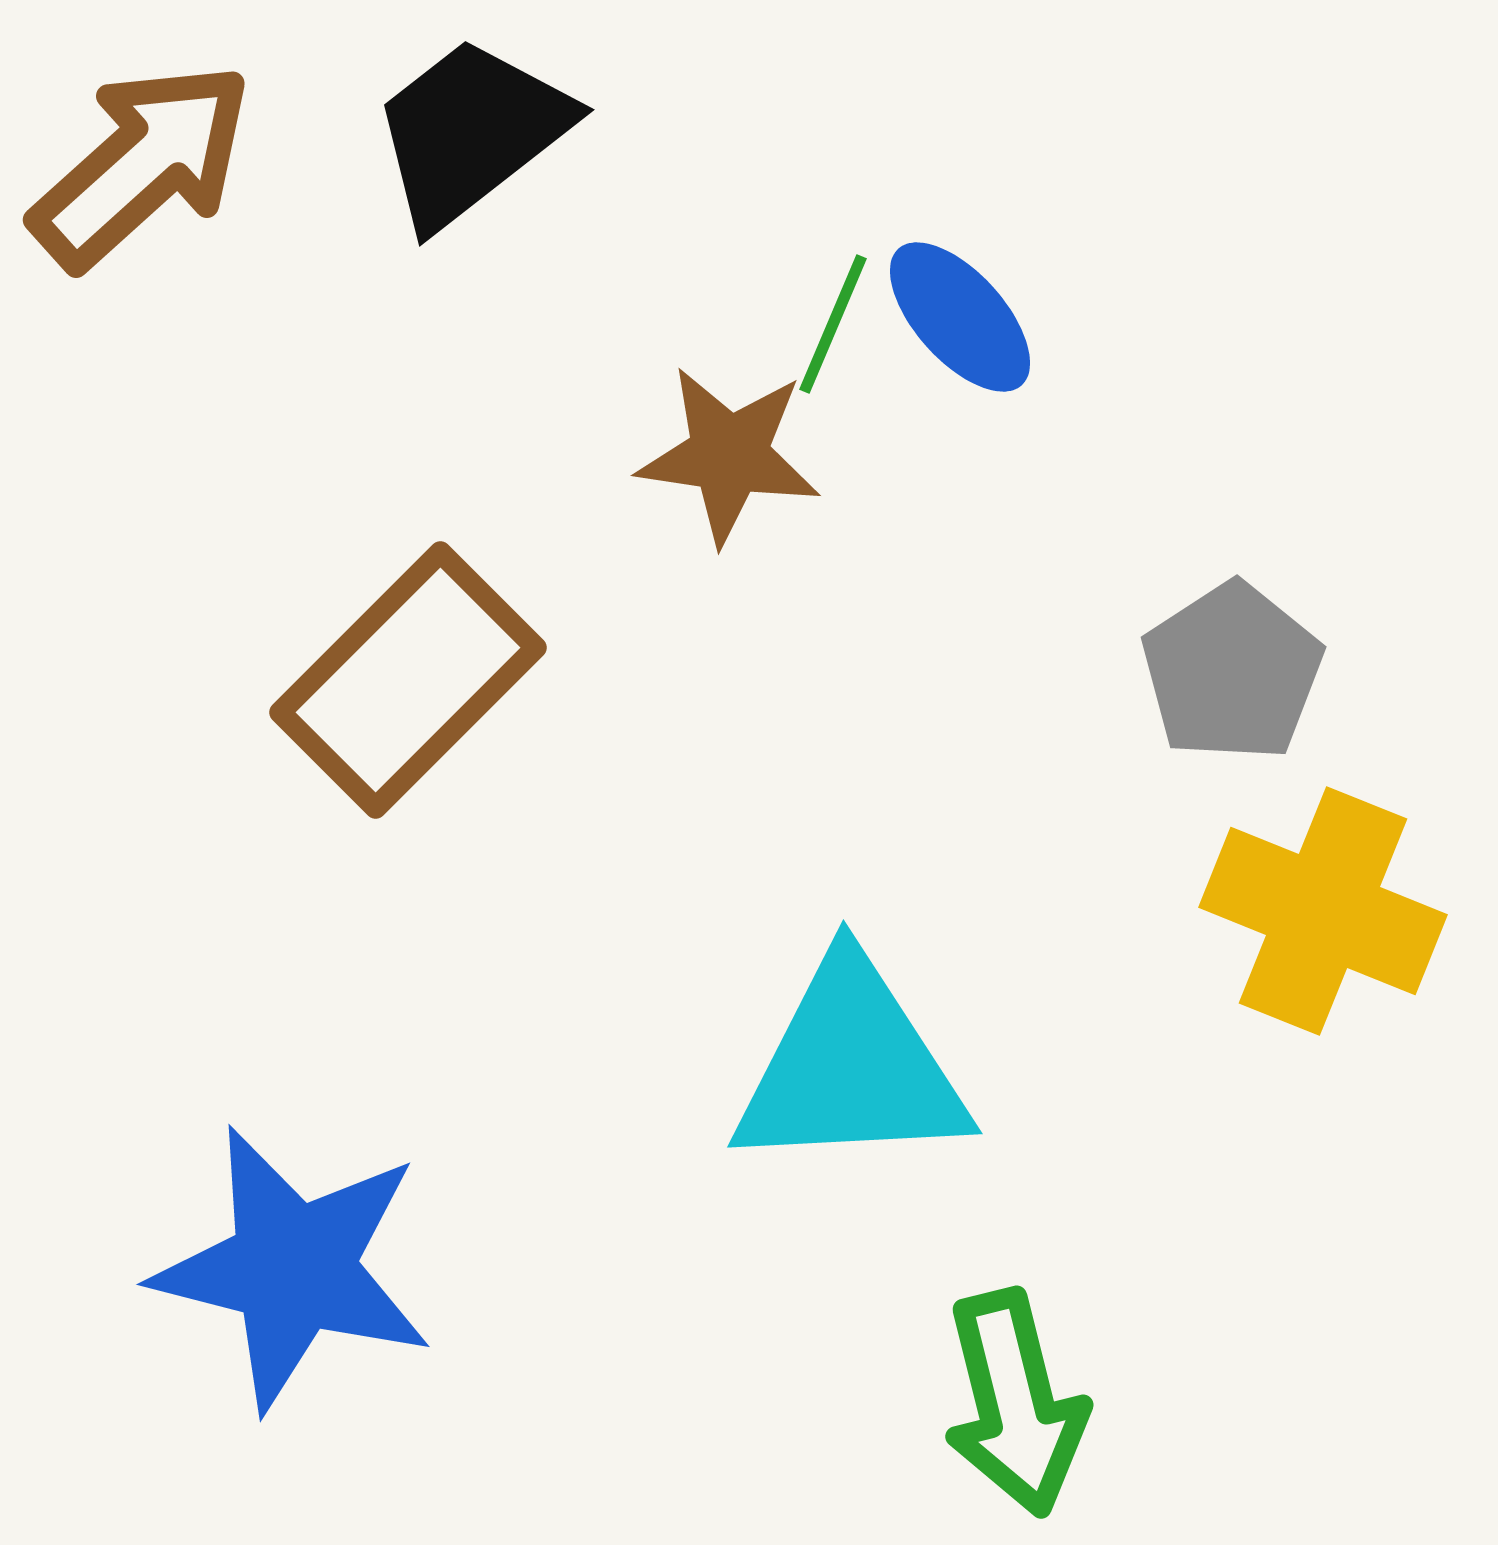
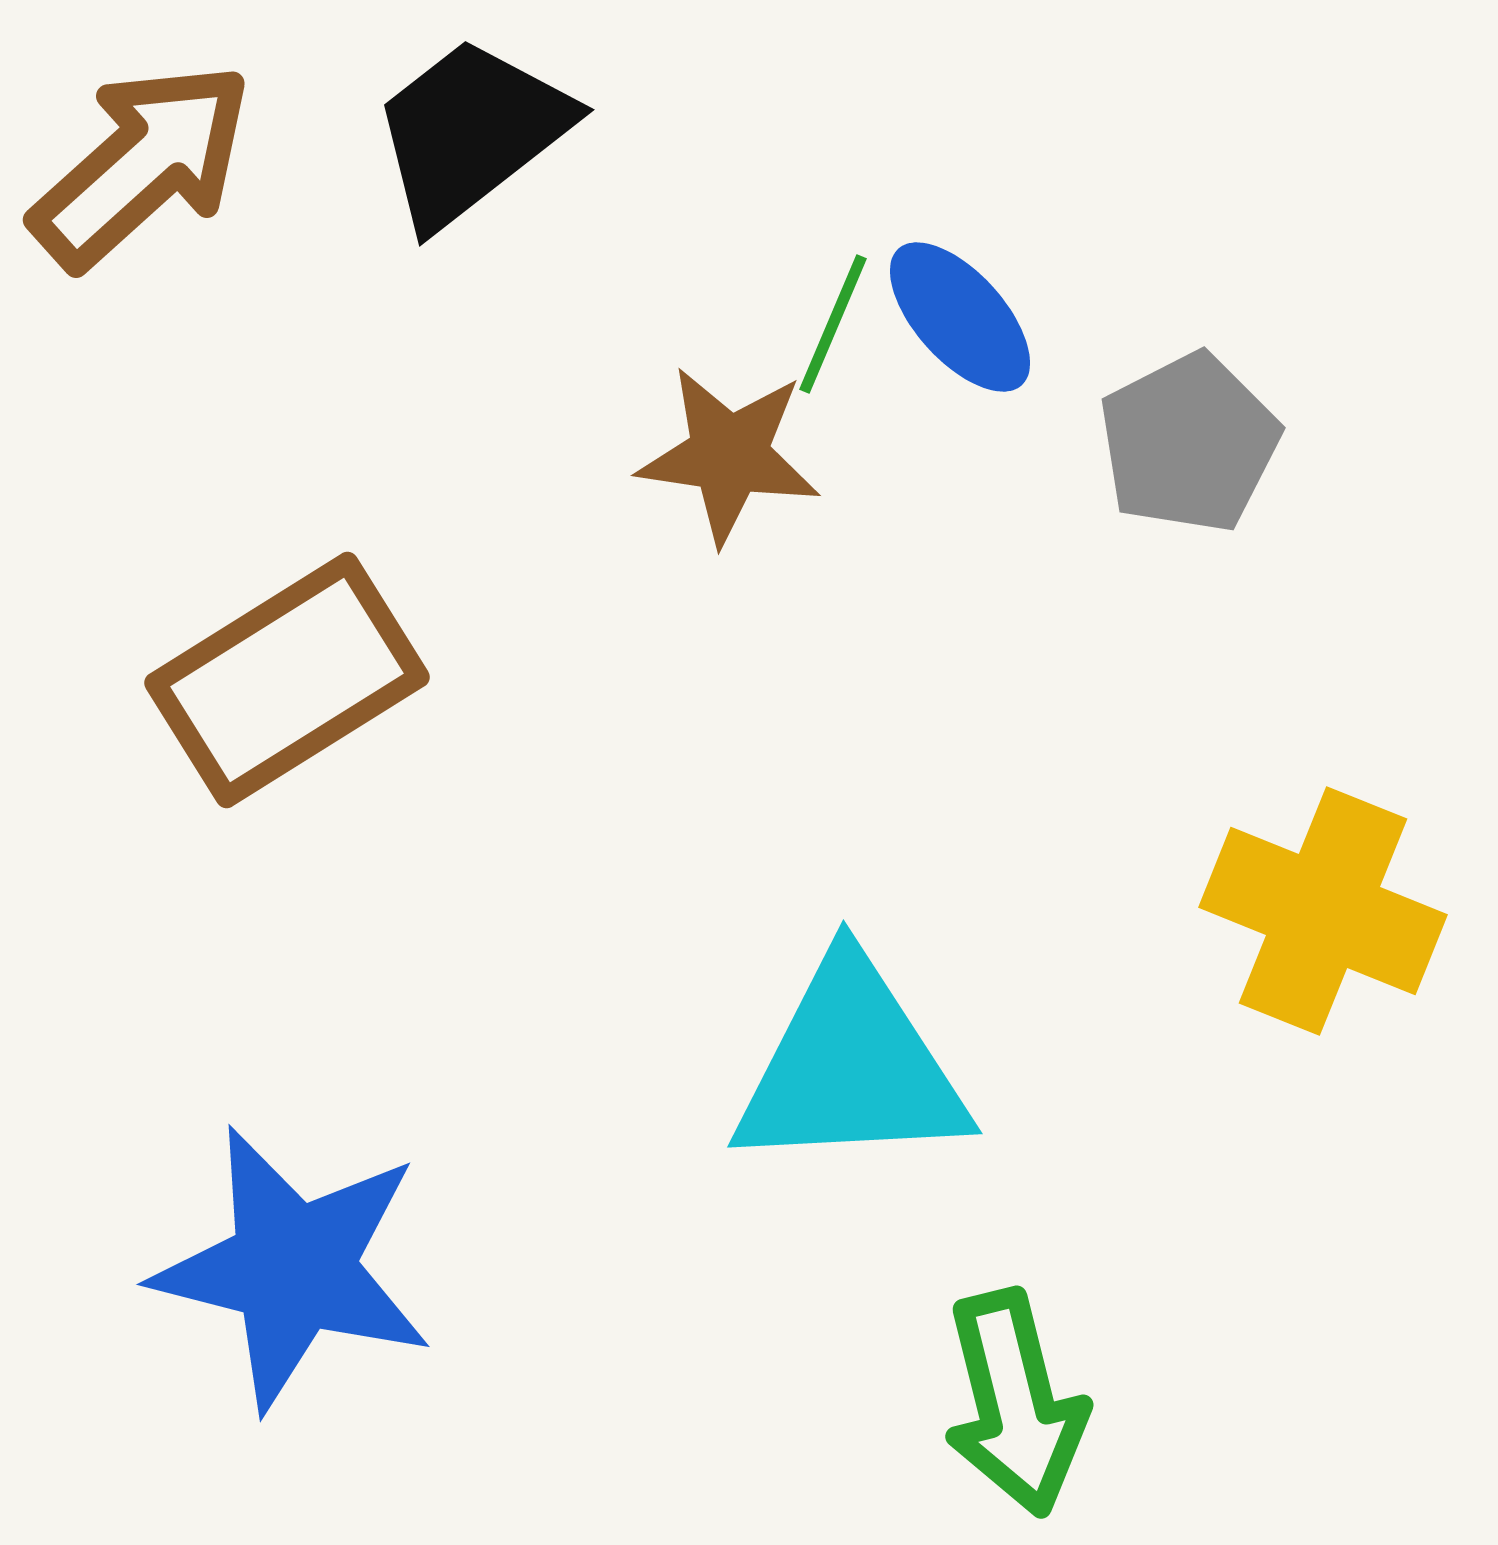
gray pentagon: moved 43 px left, 229 px up; rotated 6 degrees clockwise
brown rectangle: moved 121 px left; rotated 13 degrees clockwise
